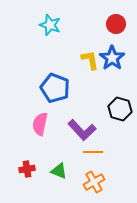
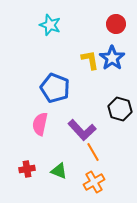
orange line: rotated 60 degrees clockwise
